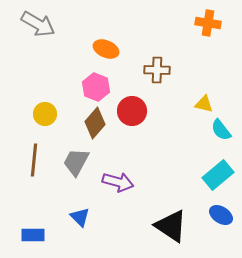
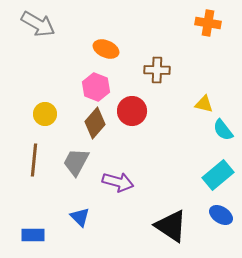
cyan semicircle: moved 2 px right
